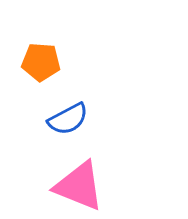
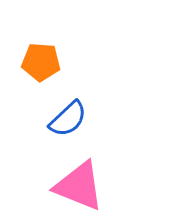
blue semicircle: rotated 15 degrees counterclockwise
